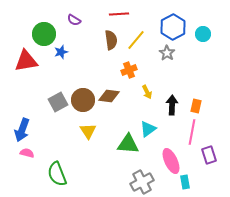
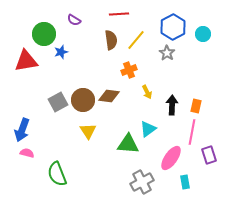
pink ellipse: moved 3 px up; rotated 60 degrees clockwise
